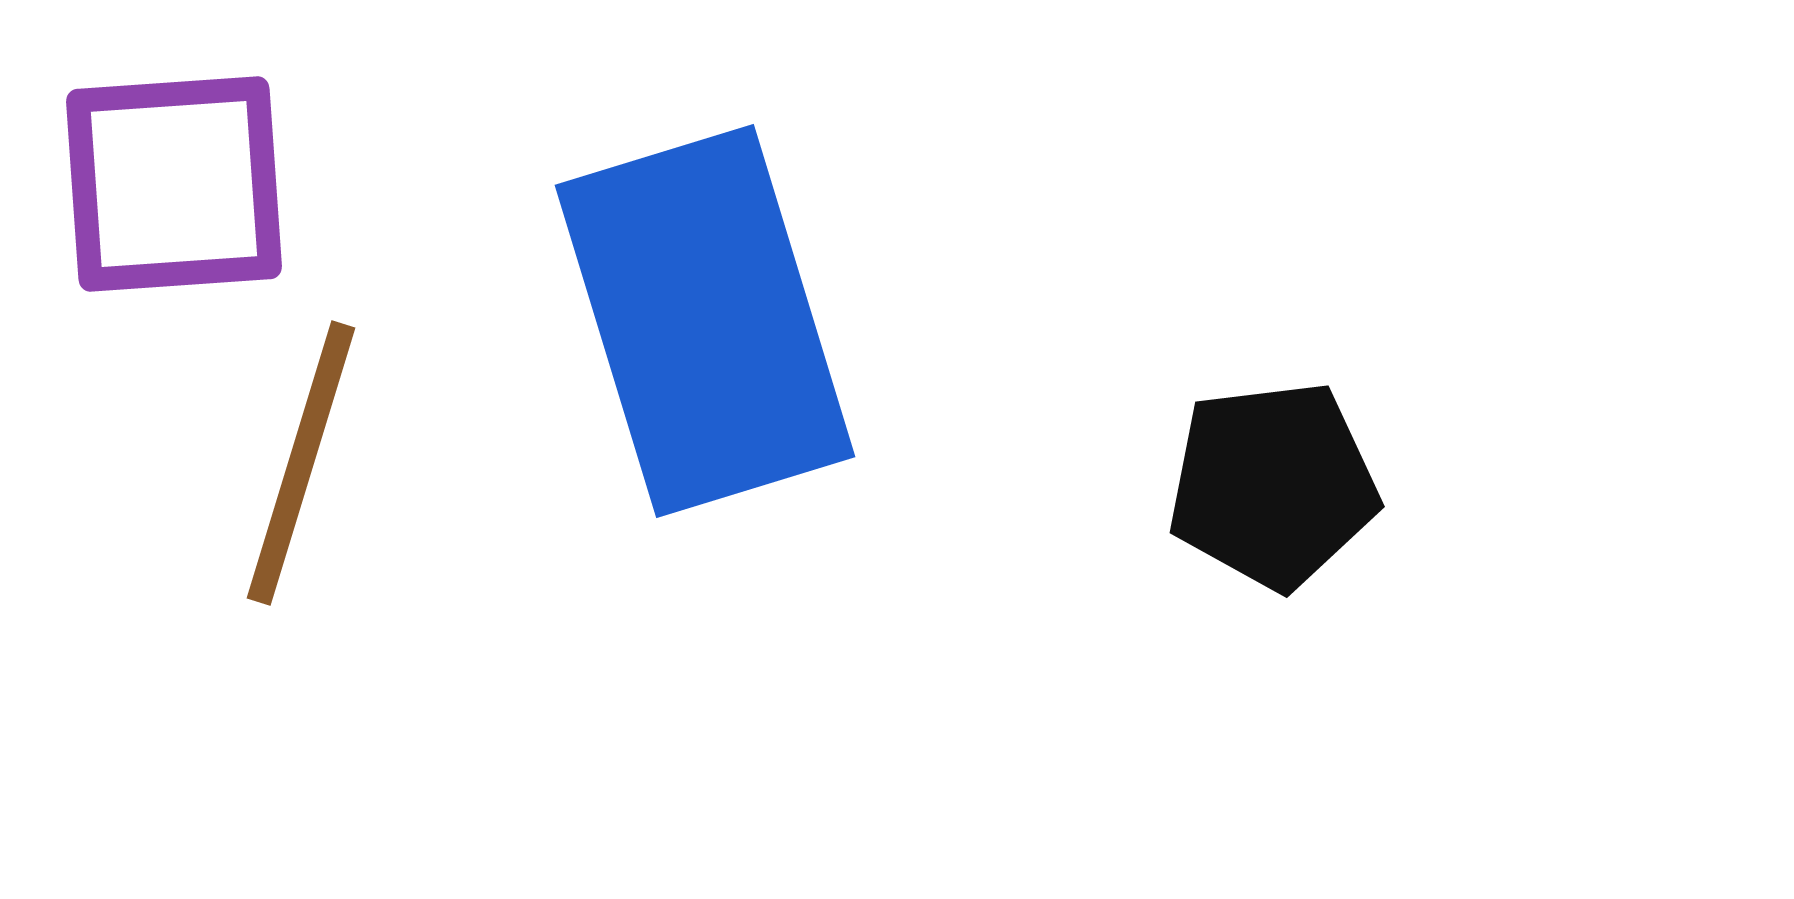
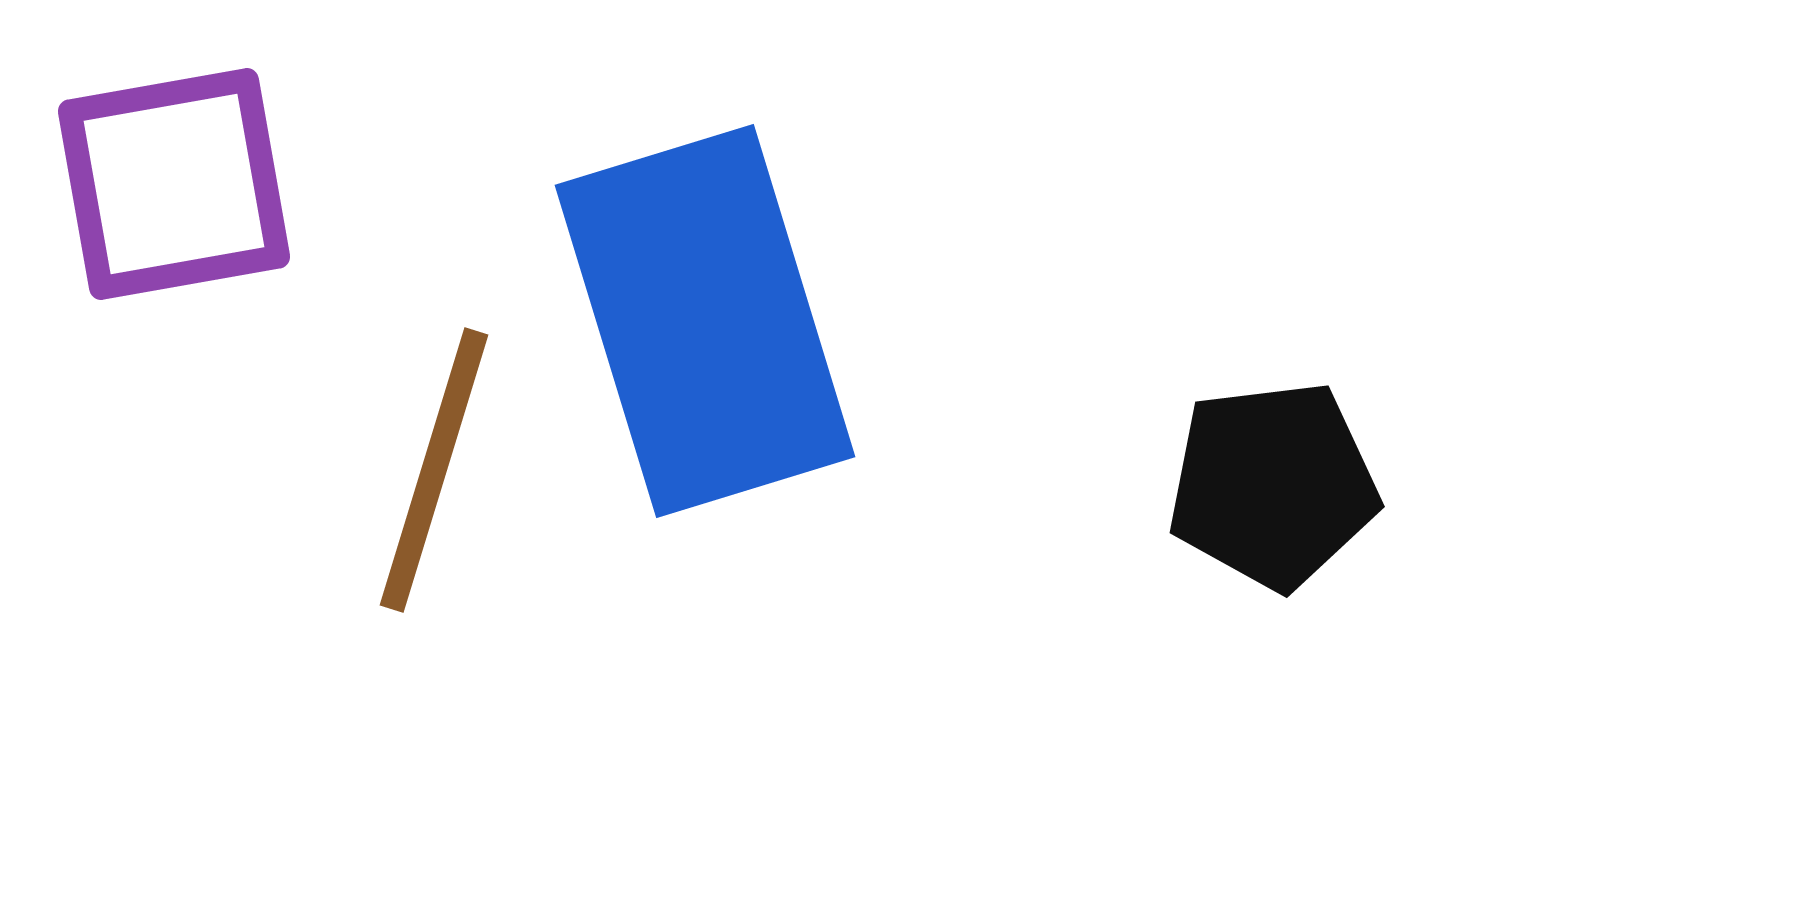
purple square: rotated 6 degrees counterclockwise
brown line: moved 133 px right, 7 px down
